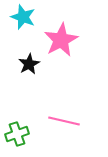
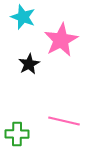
green cross: rotated 20 degrees clockwise
